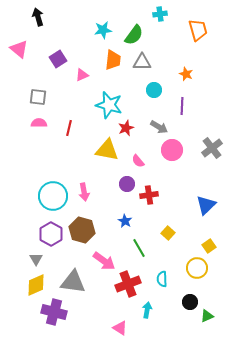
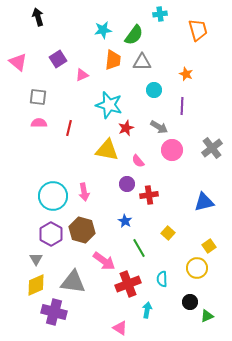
pink triangle at (19, 49): moved 1 px left, 13 px down
blue triangle at (206, 205): moved 2 px left, 3 px up; rotated 30 degrees clockwise
